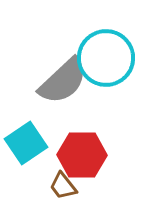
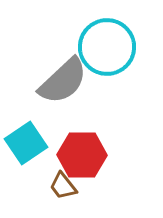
cyan circle: moved 1 px right, 11 px up
